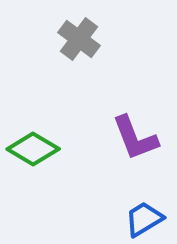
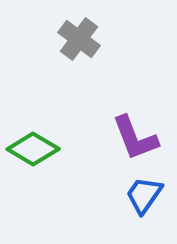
blue trapezoid: moved 24 px up; rotated 24 degrees counterclockwise
